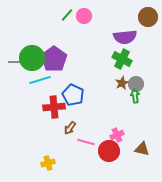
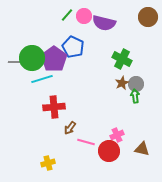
purple semicircle: moved 21 px left, 14 px up; rotated 20 degrees clockwise
cyan line: moved 2 px right, 1 px up
blue pentagon: moved 48 px up
